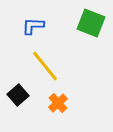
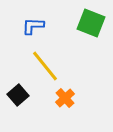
orange cross: moved 7 px right, 5 px up
